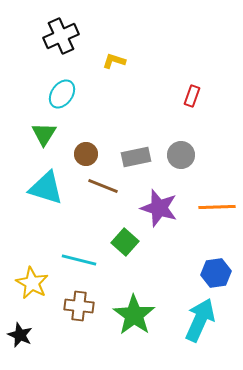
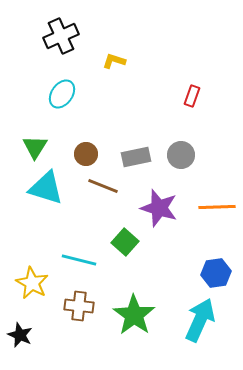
green triangle: moved 9 px left, 13 px down
